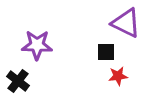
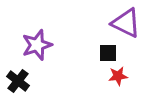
purple star: rotated 20 degrees counterclockwise
black square: moved 2 px right, 1 px down
